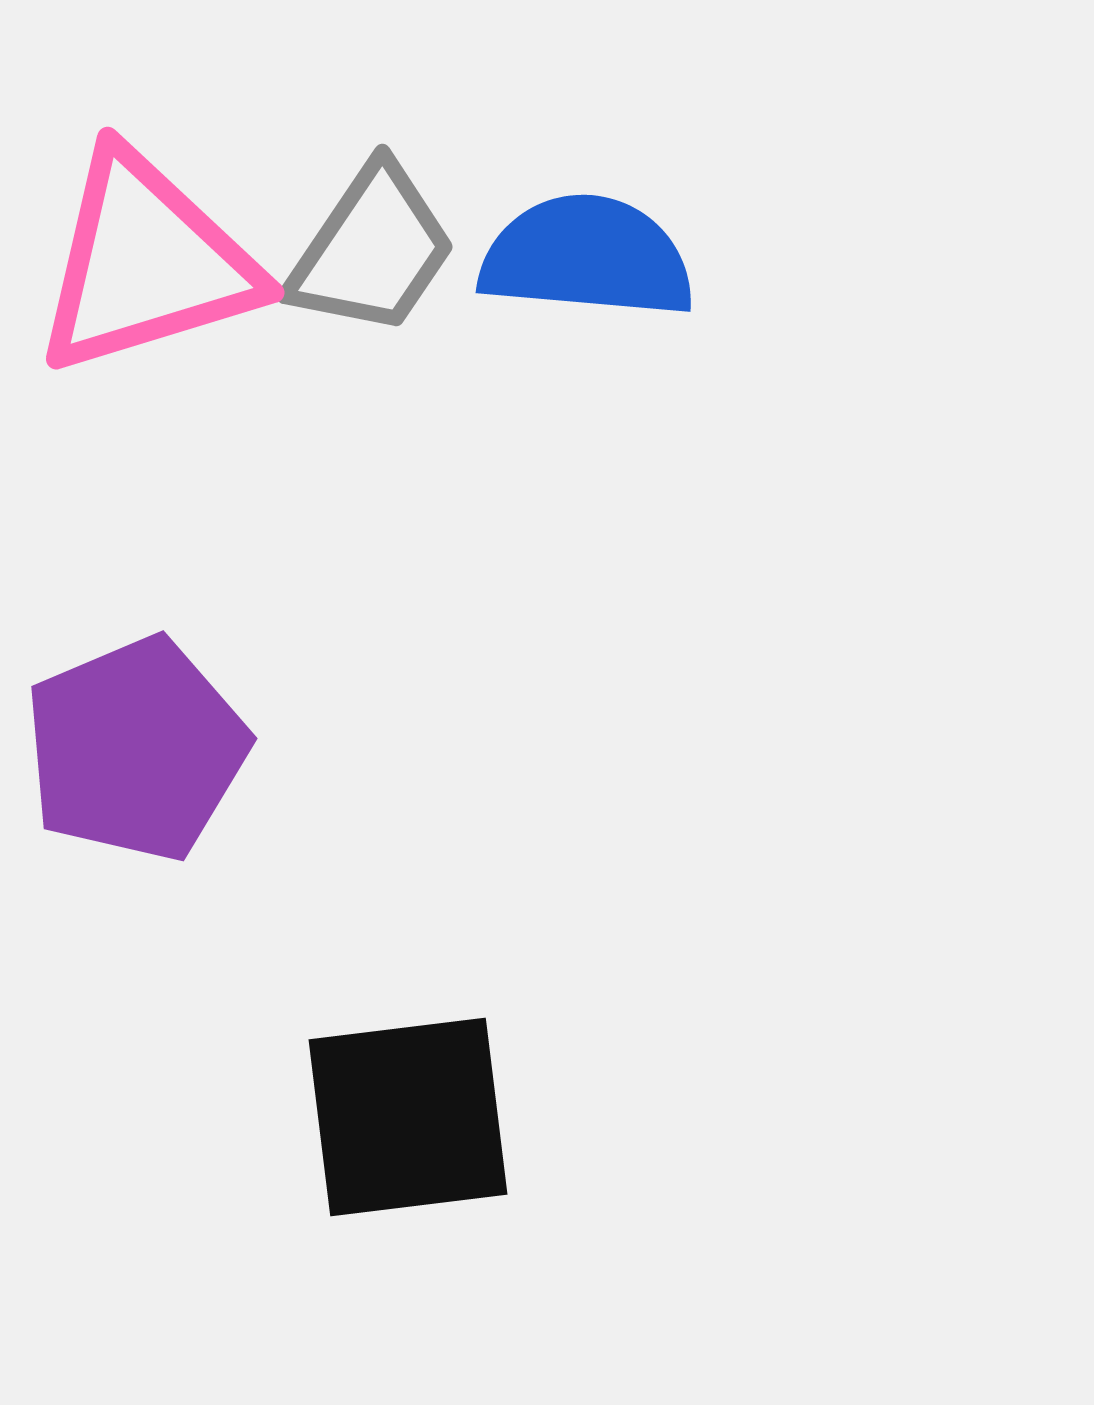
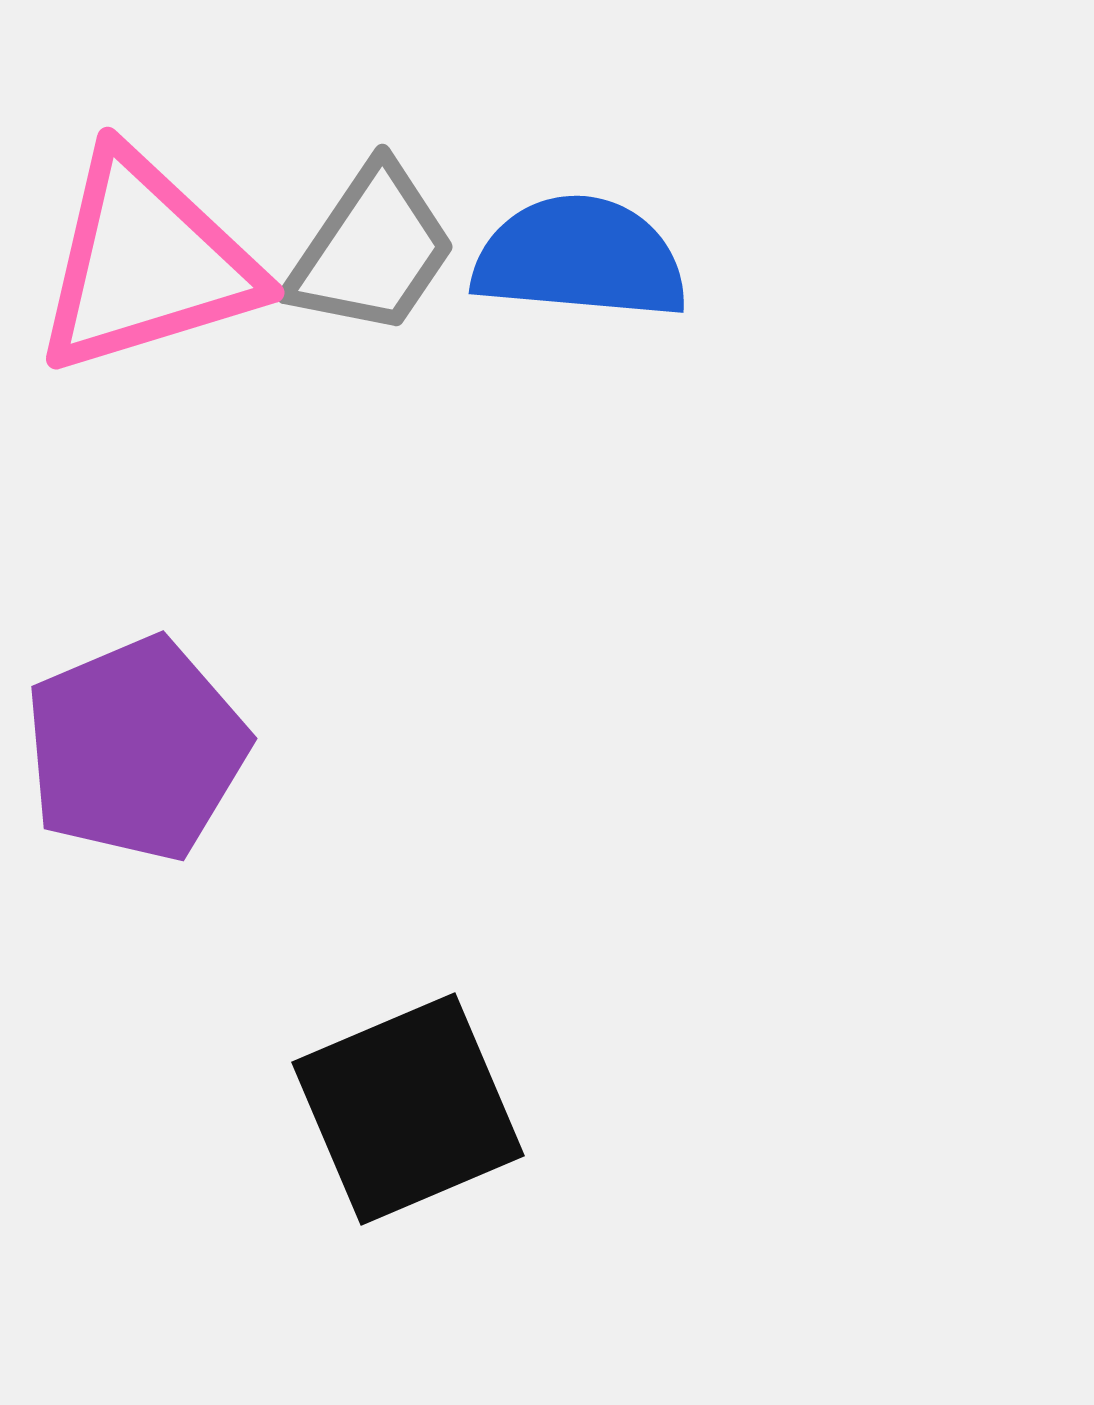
blue semicircle: moved 7 px left, 1 px down
black square: moved 8 px up; rotated 16 degrees counterclockwise
